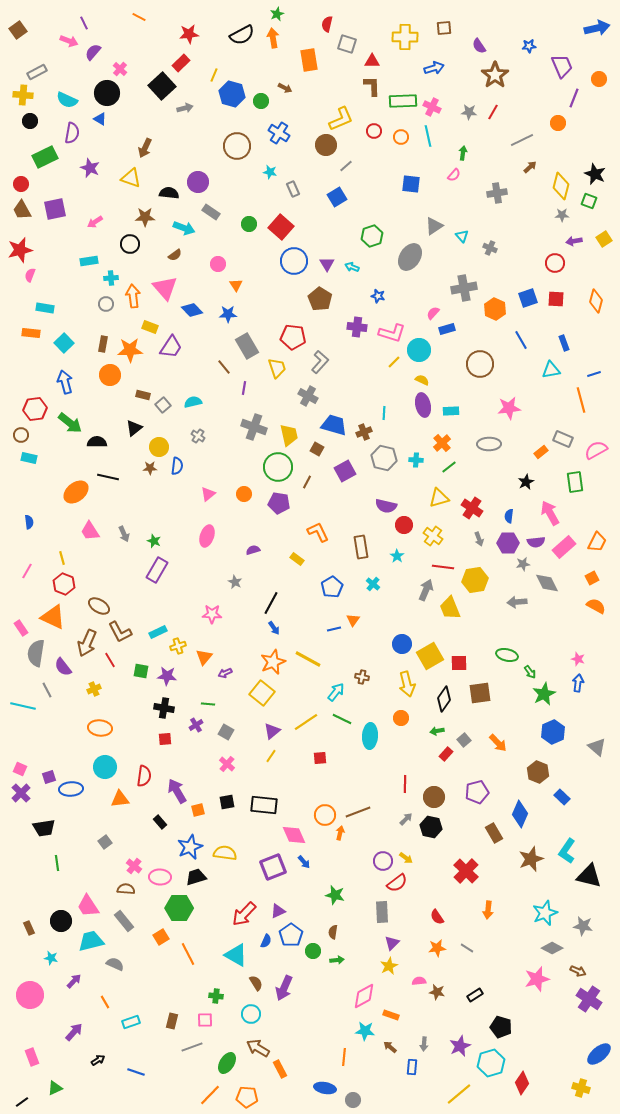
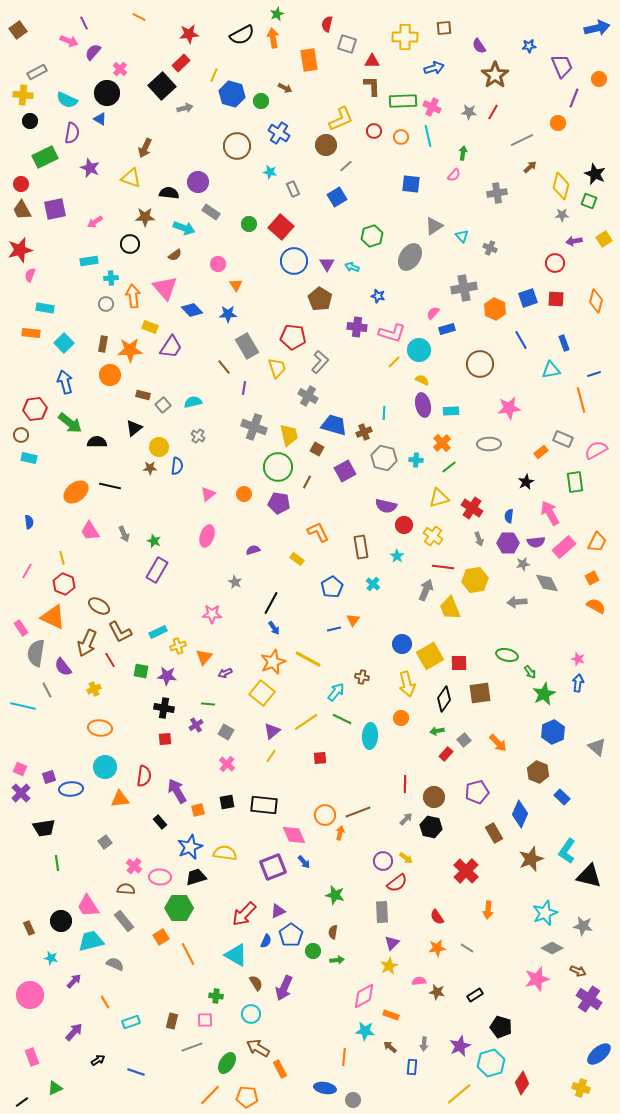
black line at (108, 477): moved 2 px right, 9 px down
